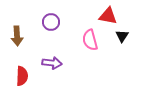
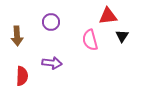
red triangle: rotated 18 degrees counterclockwise
